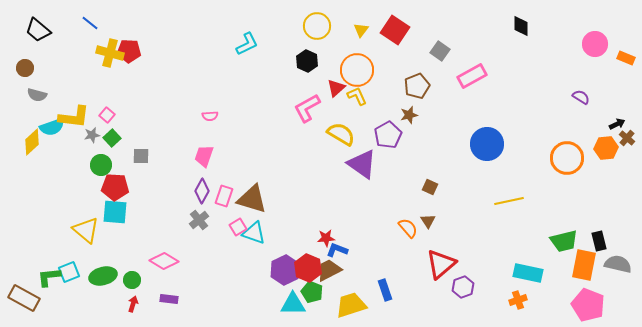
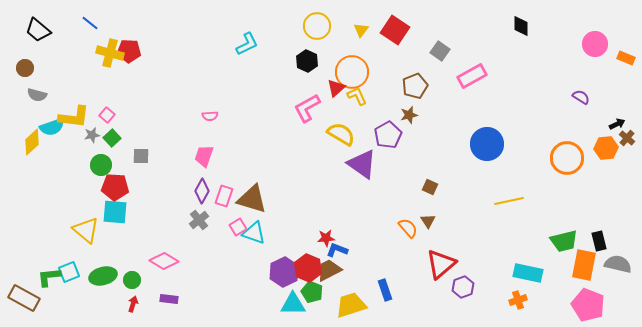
orange circle at (357, 70): moved 5 px left, 2 px down
brown pentagon at (417, 86): moved 2 px left
purple hexagon at (285, 270): moved 1 px left, 2 px down
